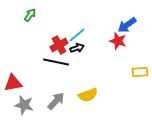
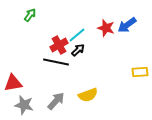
red star: moved 12 px left, 13 px up
black arrow: moved 1 px right, 2 px down; rotated 24 degrees counterclockwise
